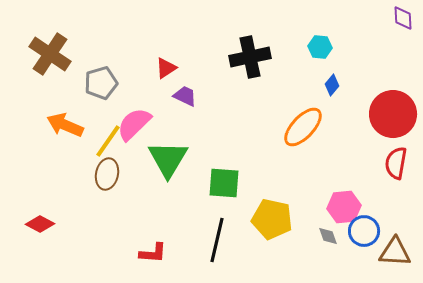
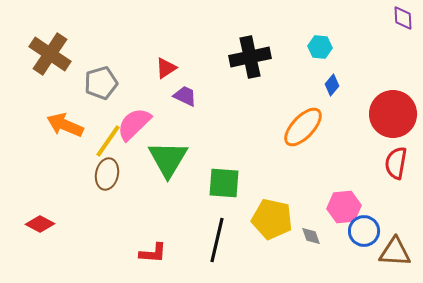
gray diamond: moved 17 px left
